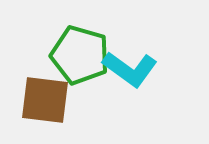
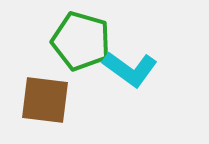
green pentagon: moved 1 px right, 14 px up
